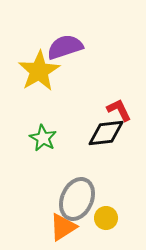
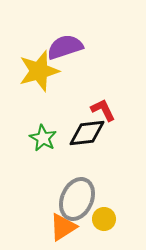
yellow star: rotated 15 degrees clockwise
red L-shape: moved 16 px left
black diamond: moved 19 px left
yellow circle: moved 2 px left, 1 px down
